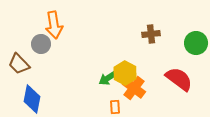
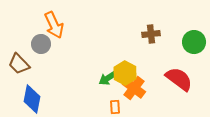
orange arrow: rotated 16 degrees counterclockwise
green circle: moved 2 px left, 1 px up
